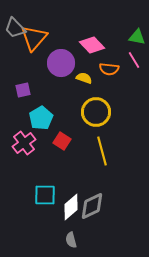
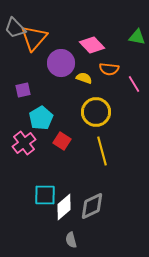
pink line: moved 24 px down
white diamond: moved 7 px left
